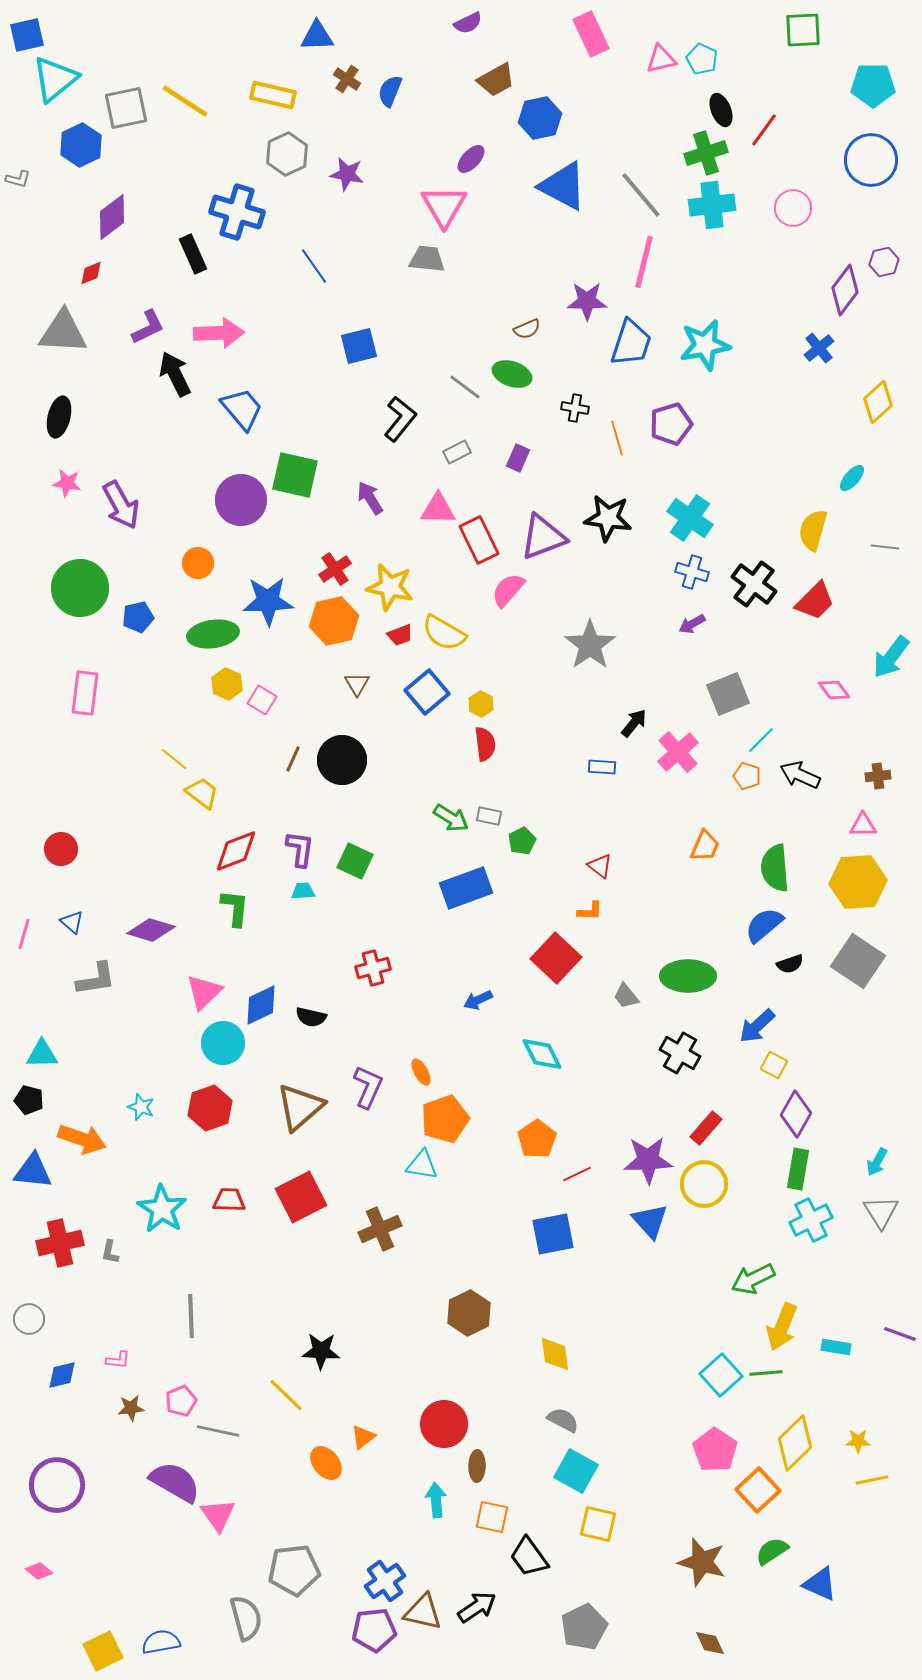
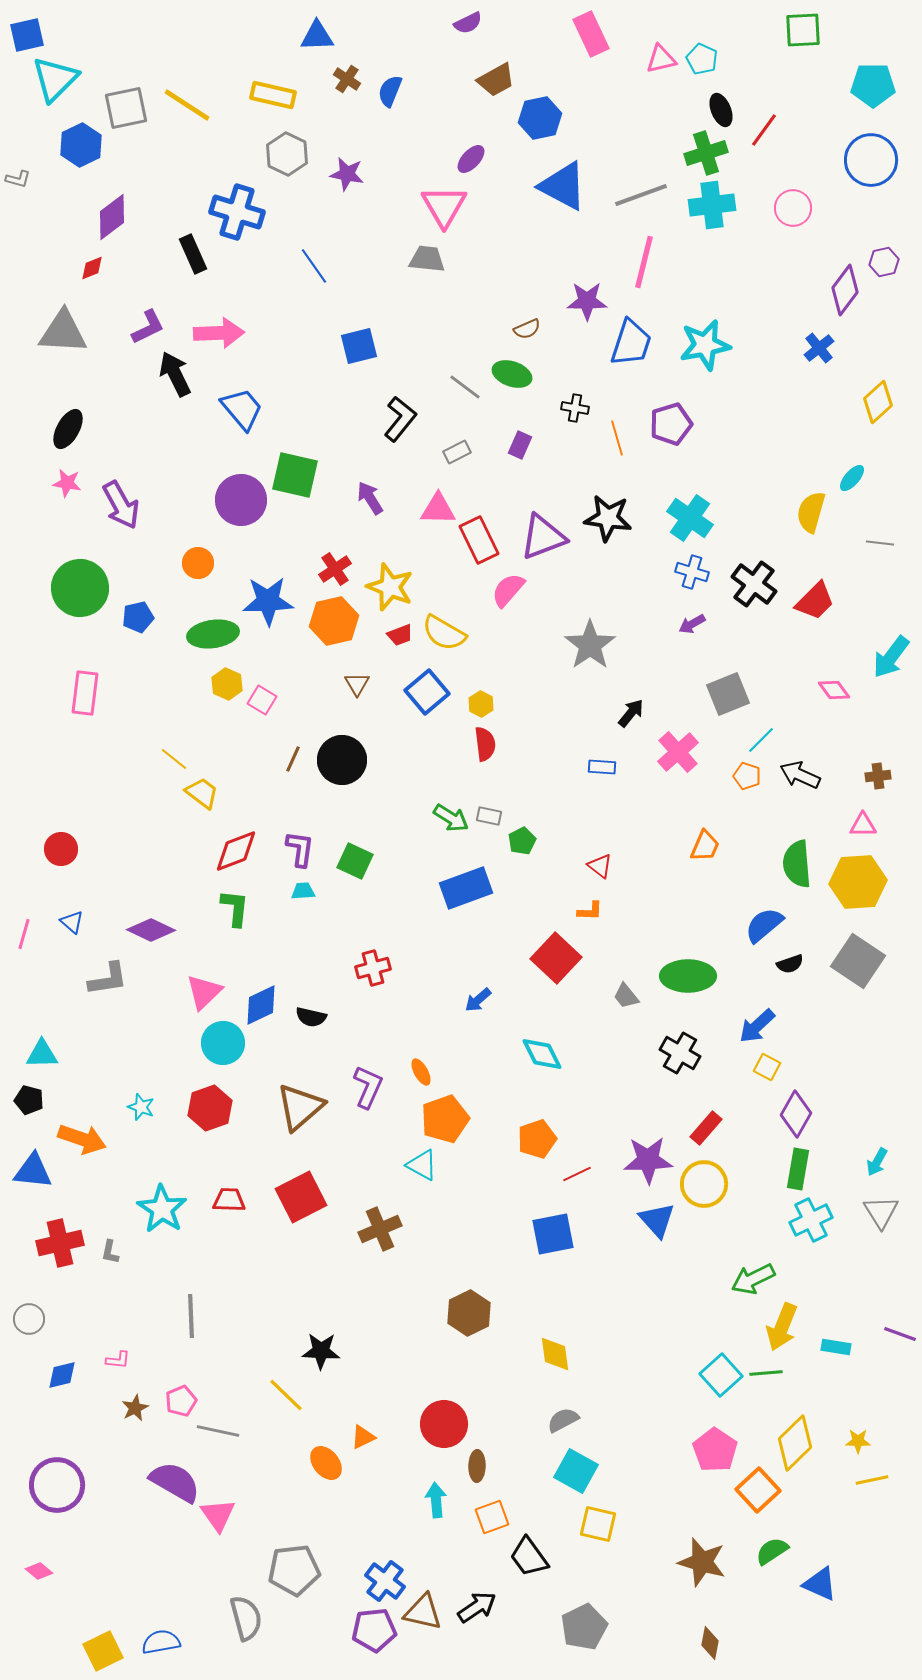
cyan triangle at (55, 79): rotated 6 degrees counterclockwise
yellow line at (185, 101): moved 2 px right, 4 px down
gray hexagon at (287, 154): rotated 9 degrees counterclockwise
gray line at (641, 195): rotated 70 degrees counterclockwise
red diamond at (91, 273): moved 1 px right, 5 px up
black ellipse at (59, 417): moved 9 px right, 12 px down; rotated 15 degrees clockwise
purple rectangle at (518, 458): moved 2 px right, 13 px up
yellow semicircle at (813, 530): moved 2 px left, 18 px up
gray line at (885, 547): moved 5 px left, 4 px up
yellow star at (390, 587): rotated 9 degrees clockwise
black arrow at (634, 723): moved 3 px left, 10 px up
green semicircle at (775, 868): moved 22 px right, 4 px up
purple diamond at (151, 930): rotated 9 degrees clockwise
gray L-shape at (96, 979): moved 12 px right
blue arrow at (478, 1000): rotated 16 degrees counterclockwise
yellow square at (774, 1065): moved 7 px left, 2 px down
orange pentagon at (537, 1139): rotated 15 degrees clockwise
cyan triangle at (422, 1165): rotated 20 degrees clockwise
blue triangle at (650, 1221): moved 7 px right, 1 px up
brown star at (131, 1408): moved 4 px right; rotated 20 degrees counterclockwise
gray semicircle at (563, 1420): rotated 56 degrees counterclockwise
orange triangle at (363, 1437): rotated 12 degrees clockwise
orange square at (492, 1517): rotated 32 degrees counterclockwise
blue cross at (385, 1581): rotated 18 degrees counterclockwise
brown diamond at (710, 1643): rotated 36 degrees clockwise
